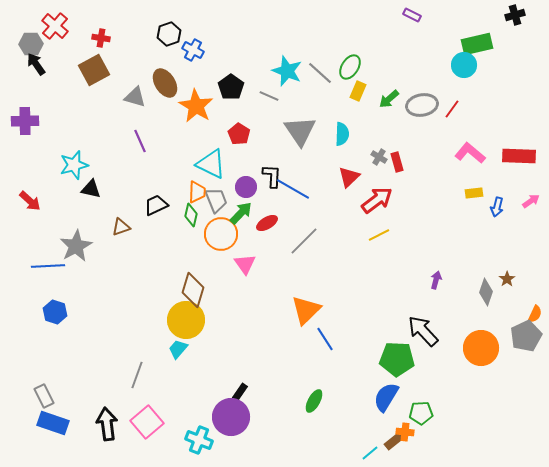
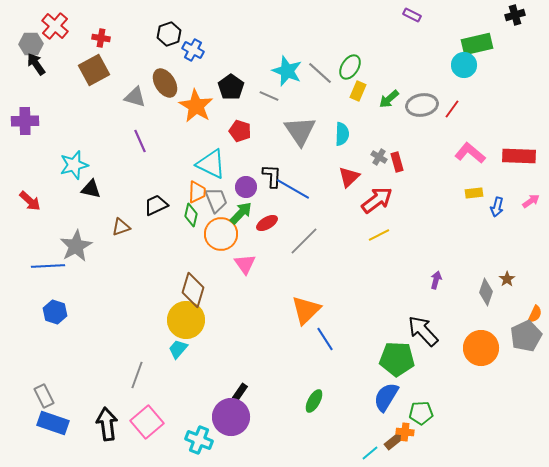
red pentagon at (239, 134): moved 1 px right, 3 px up; rotated 15 degrees counterclockwise
